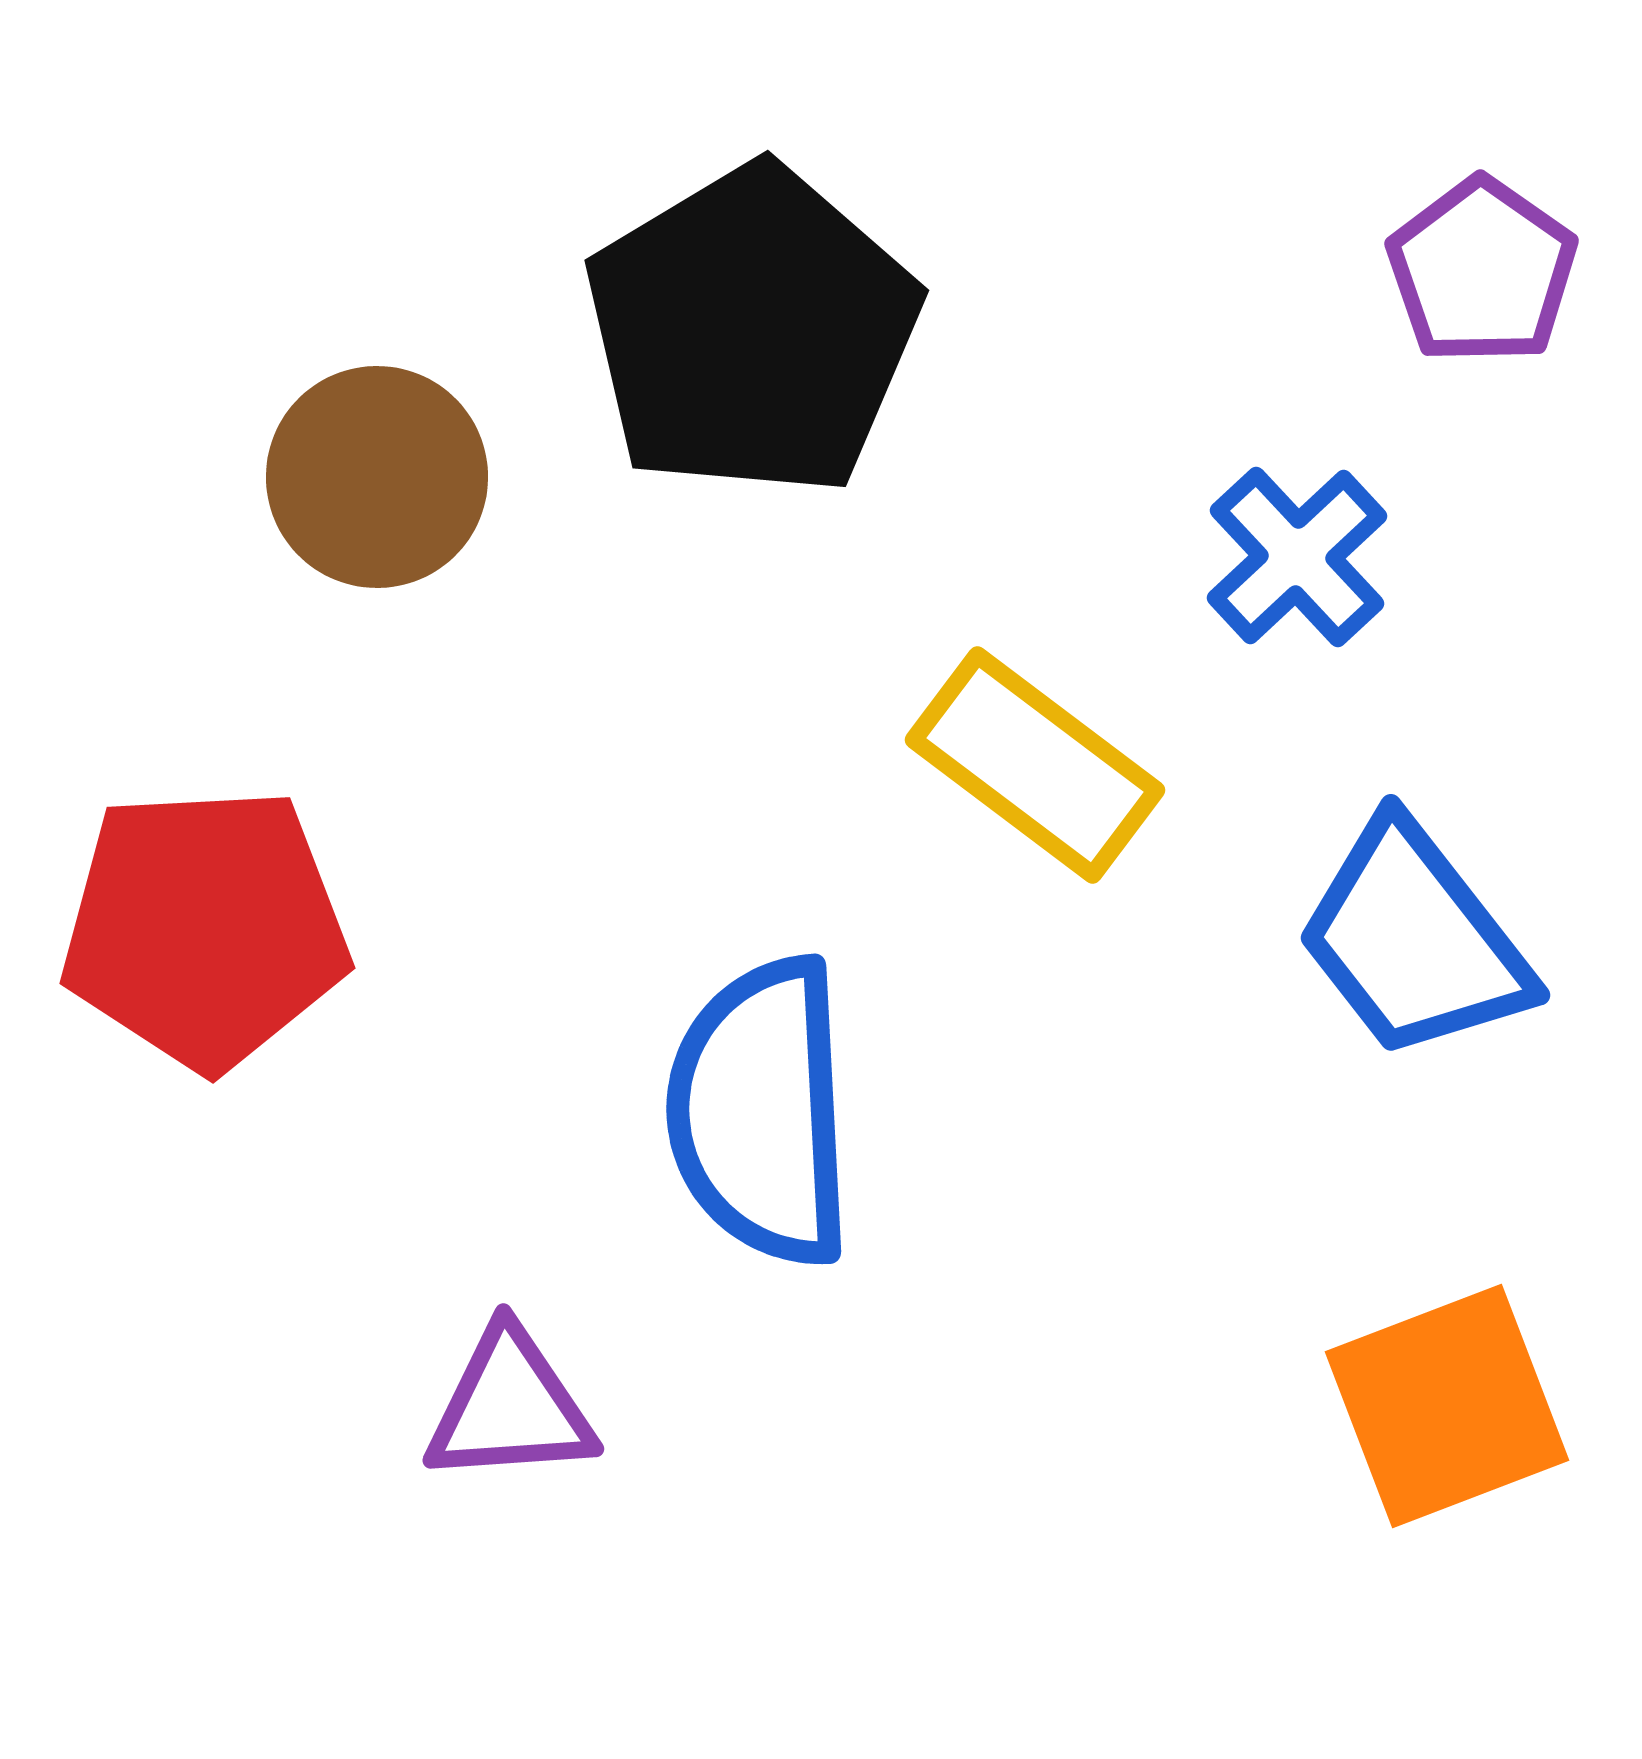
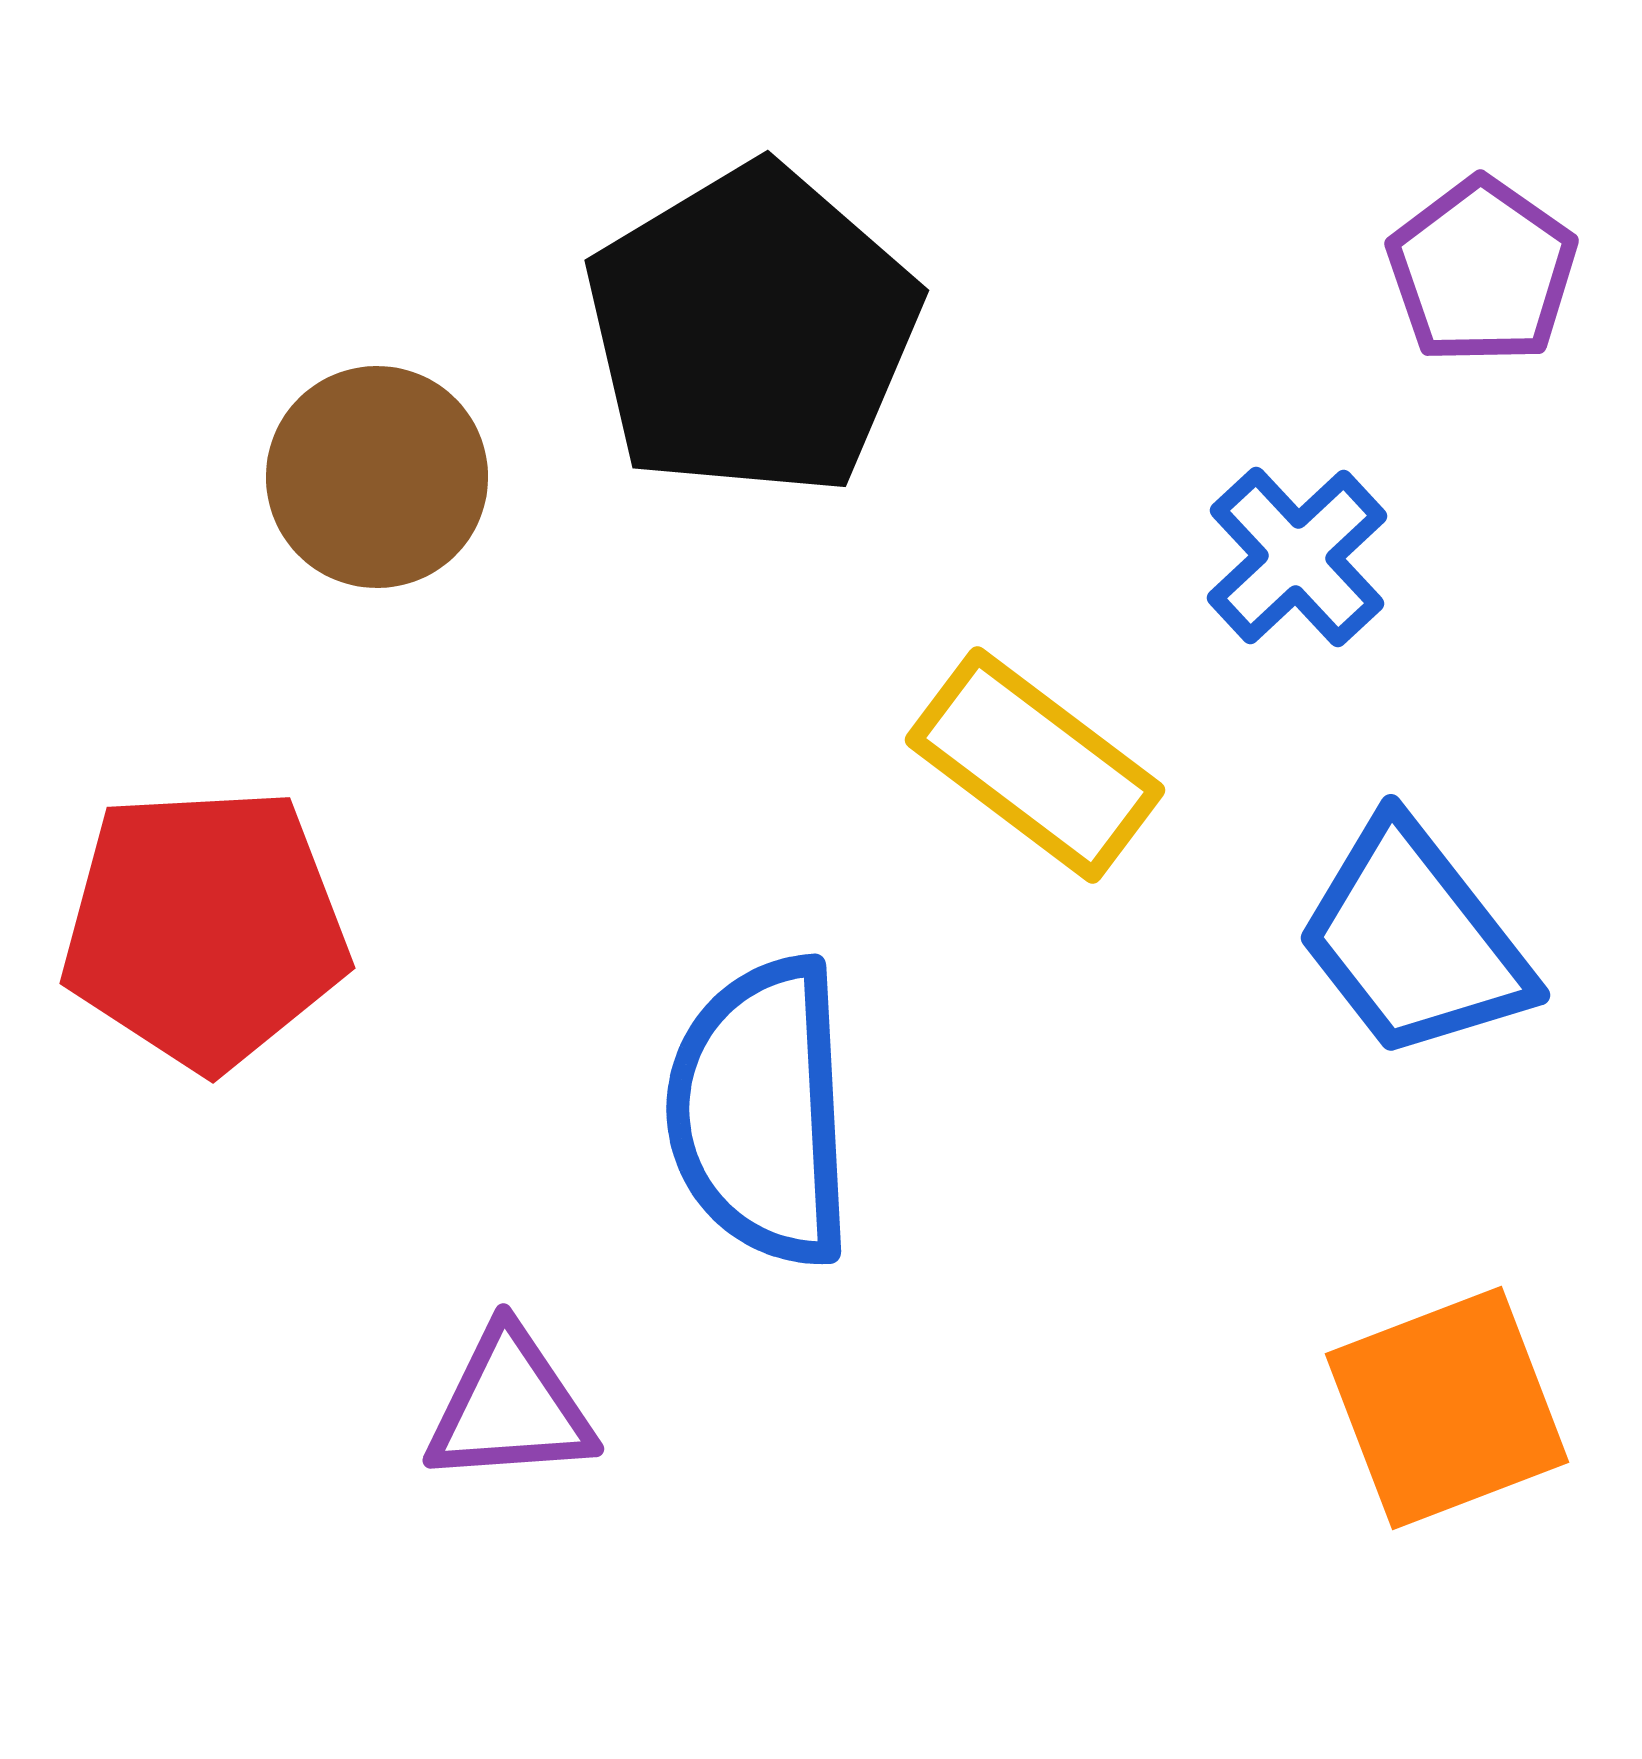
orange square: moved 2 px down
